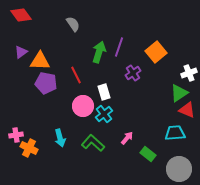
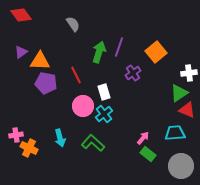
white cross: rotated 14 degrees clockwise
pink arrow: moved 16 px right
gray circle: moved 2 px right, 3 px up
